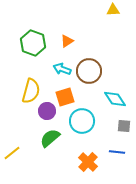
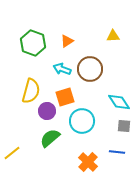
yellow triangle: moved 26 px down
brown circle: moved 1 px right, 2 px up
cyan diamond: moved 4 px right, 3 px down
